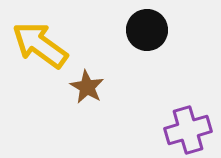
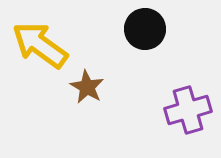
black circle: moved 2 px left, 1 px up
purple cross: moved 20 px up
